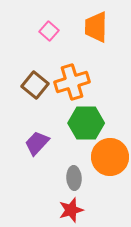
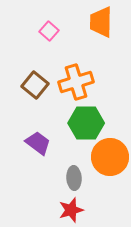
orange trapezoid: moved 5 px right, 5 px up
orange cross: moved 4 px right
purple trapezoid: moved 1 px right; rotated 84 degrees clockwise
